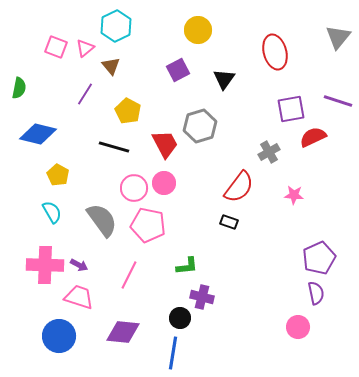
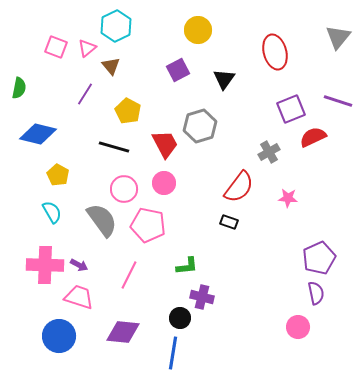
pink triangle at (85, 48): moved 2 px right
purple square at (291, 109): rotated 12 degrees counterclockwise
pink circle at (134, 188): moved 10 px left, 1 px down
pink star at (294, 195): moved 6 px left, 3 px down
